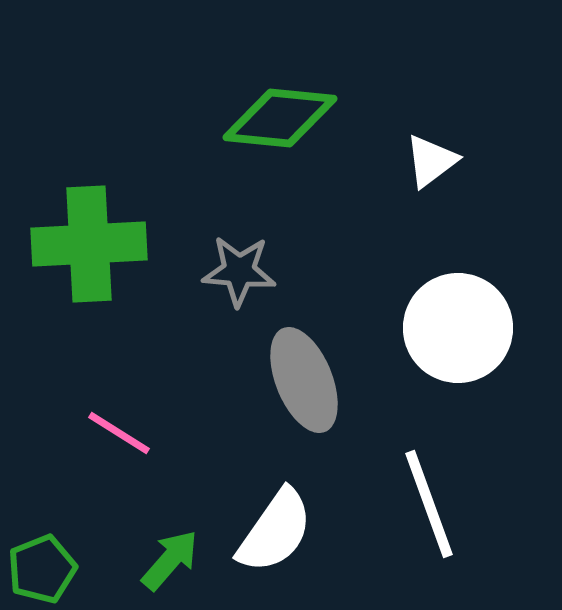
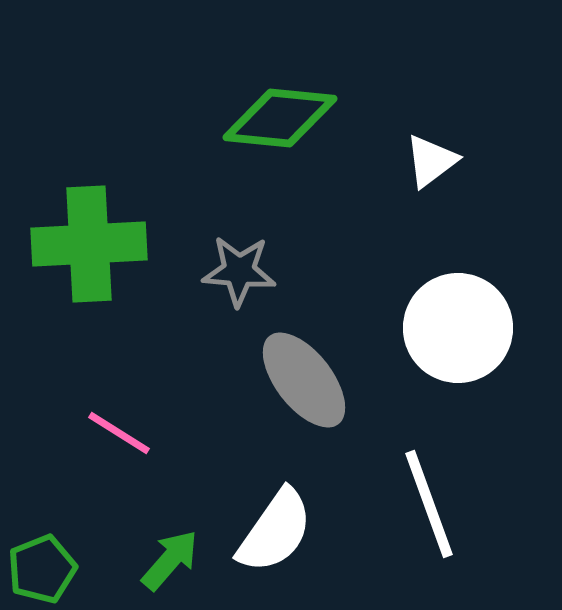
gray ellipse: rotated 16 degrees counterclockwise
